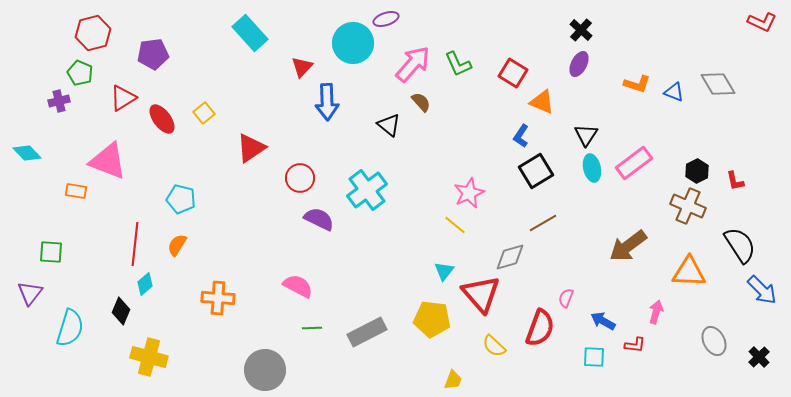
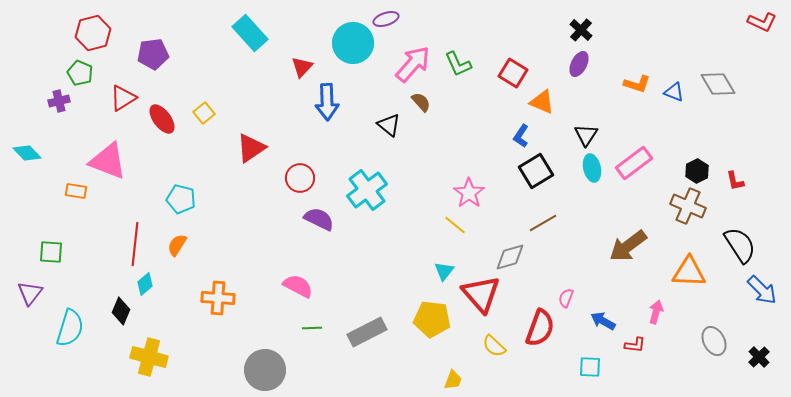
pink star at (469, 193): rotated 12 degrees counterclockwise
cyan square at (594, 357): moved 4 px left, 10 px down
